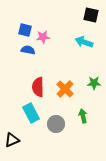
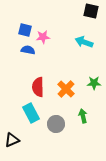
black square: moved 4 px up
orange cross: moved 1 px right
